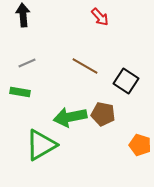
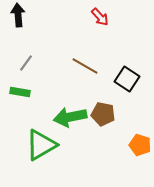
black arrow: moved 5 px left
gray line: moved 1 px left; rotated 30 degrees counterclockwise
black square: moved 1 px right, 2 px up
